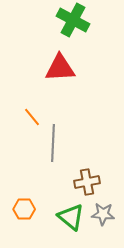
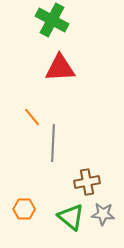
green cross: moved 21 px left
